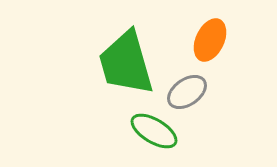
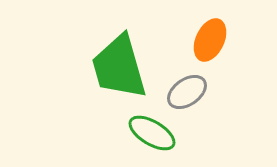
green trapezoid: moved 7 px left, 4 px down
green ellipse: moved 2 px left, 2 px down
